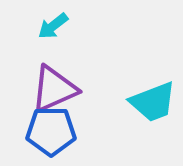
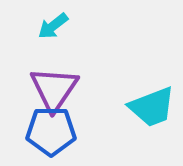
purple triangle: rotated 32 degrees counterclockwise
cyan trapezoid: moved 1 px left, 5 px down
